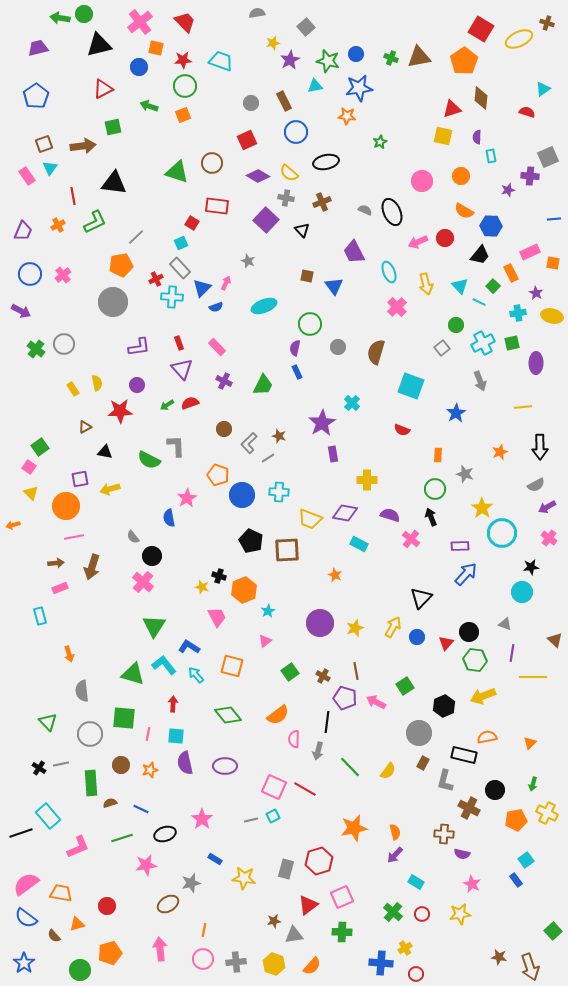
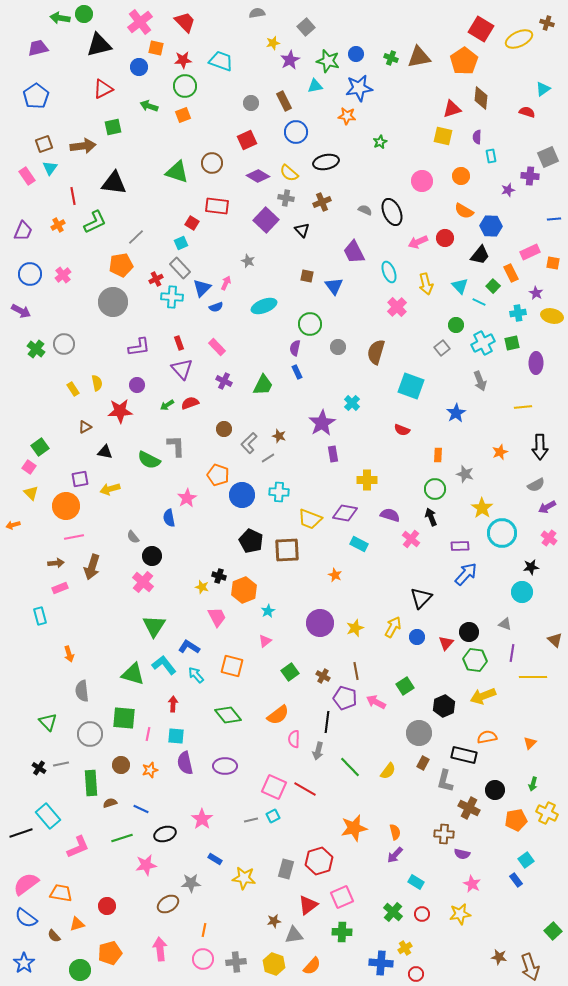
gray star at (191, 883): rotated 12 degrees clockwise
